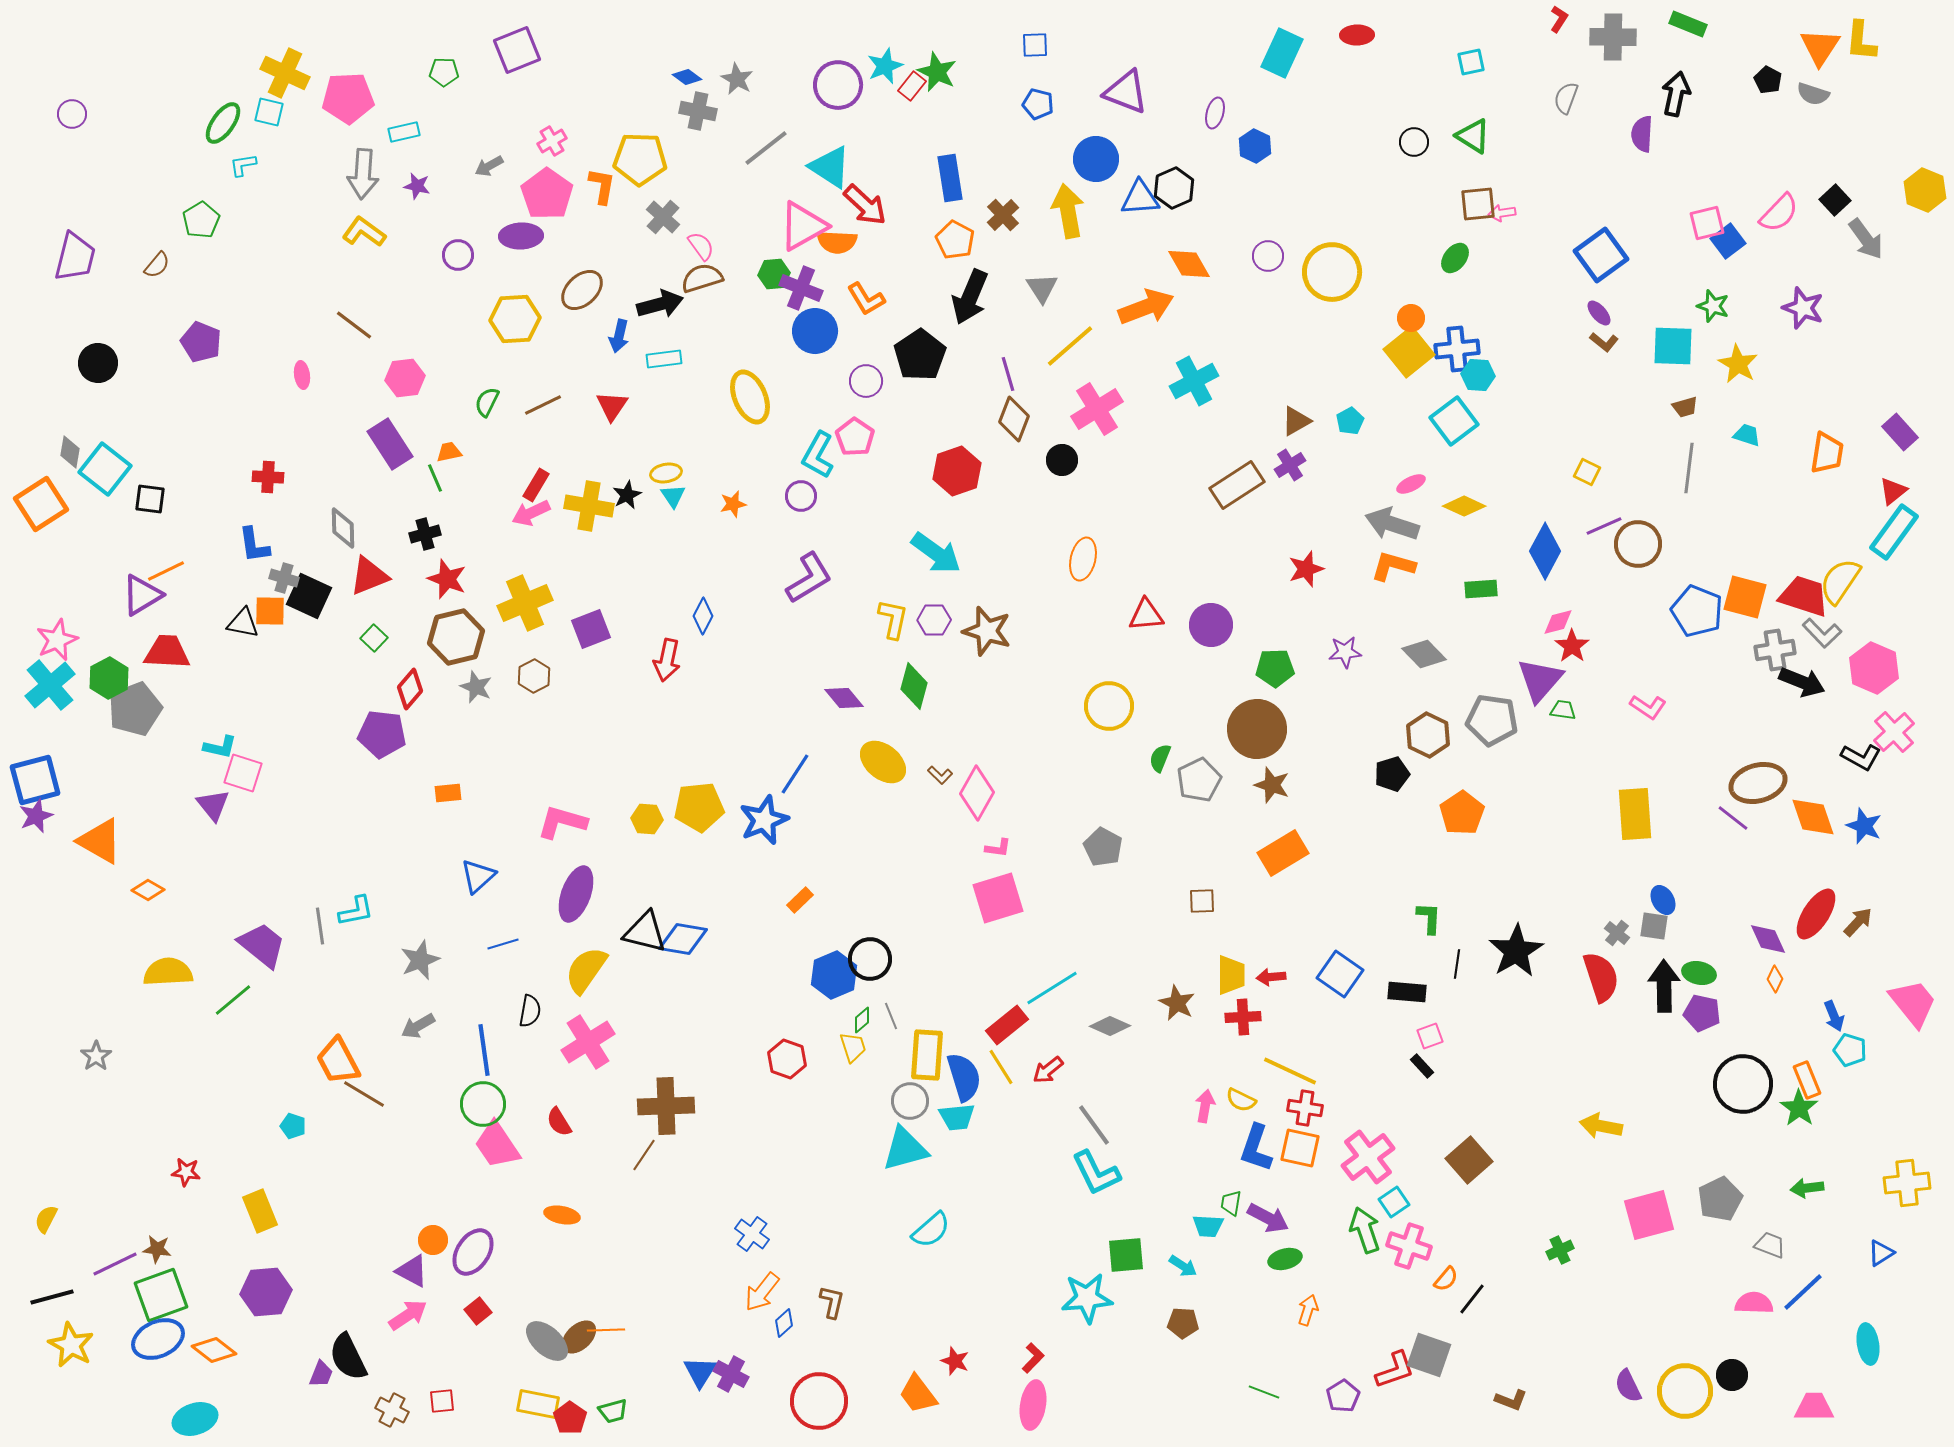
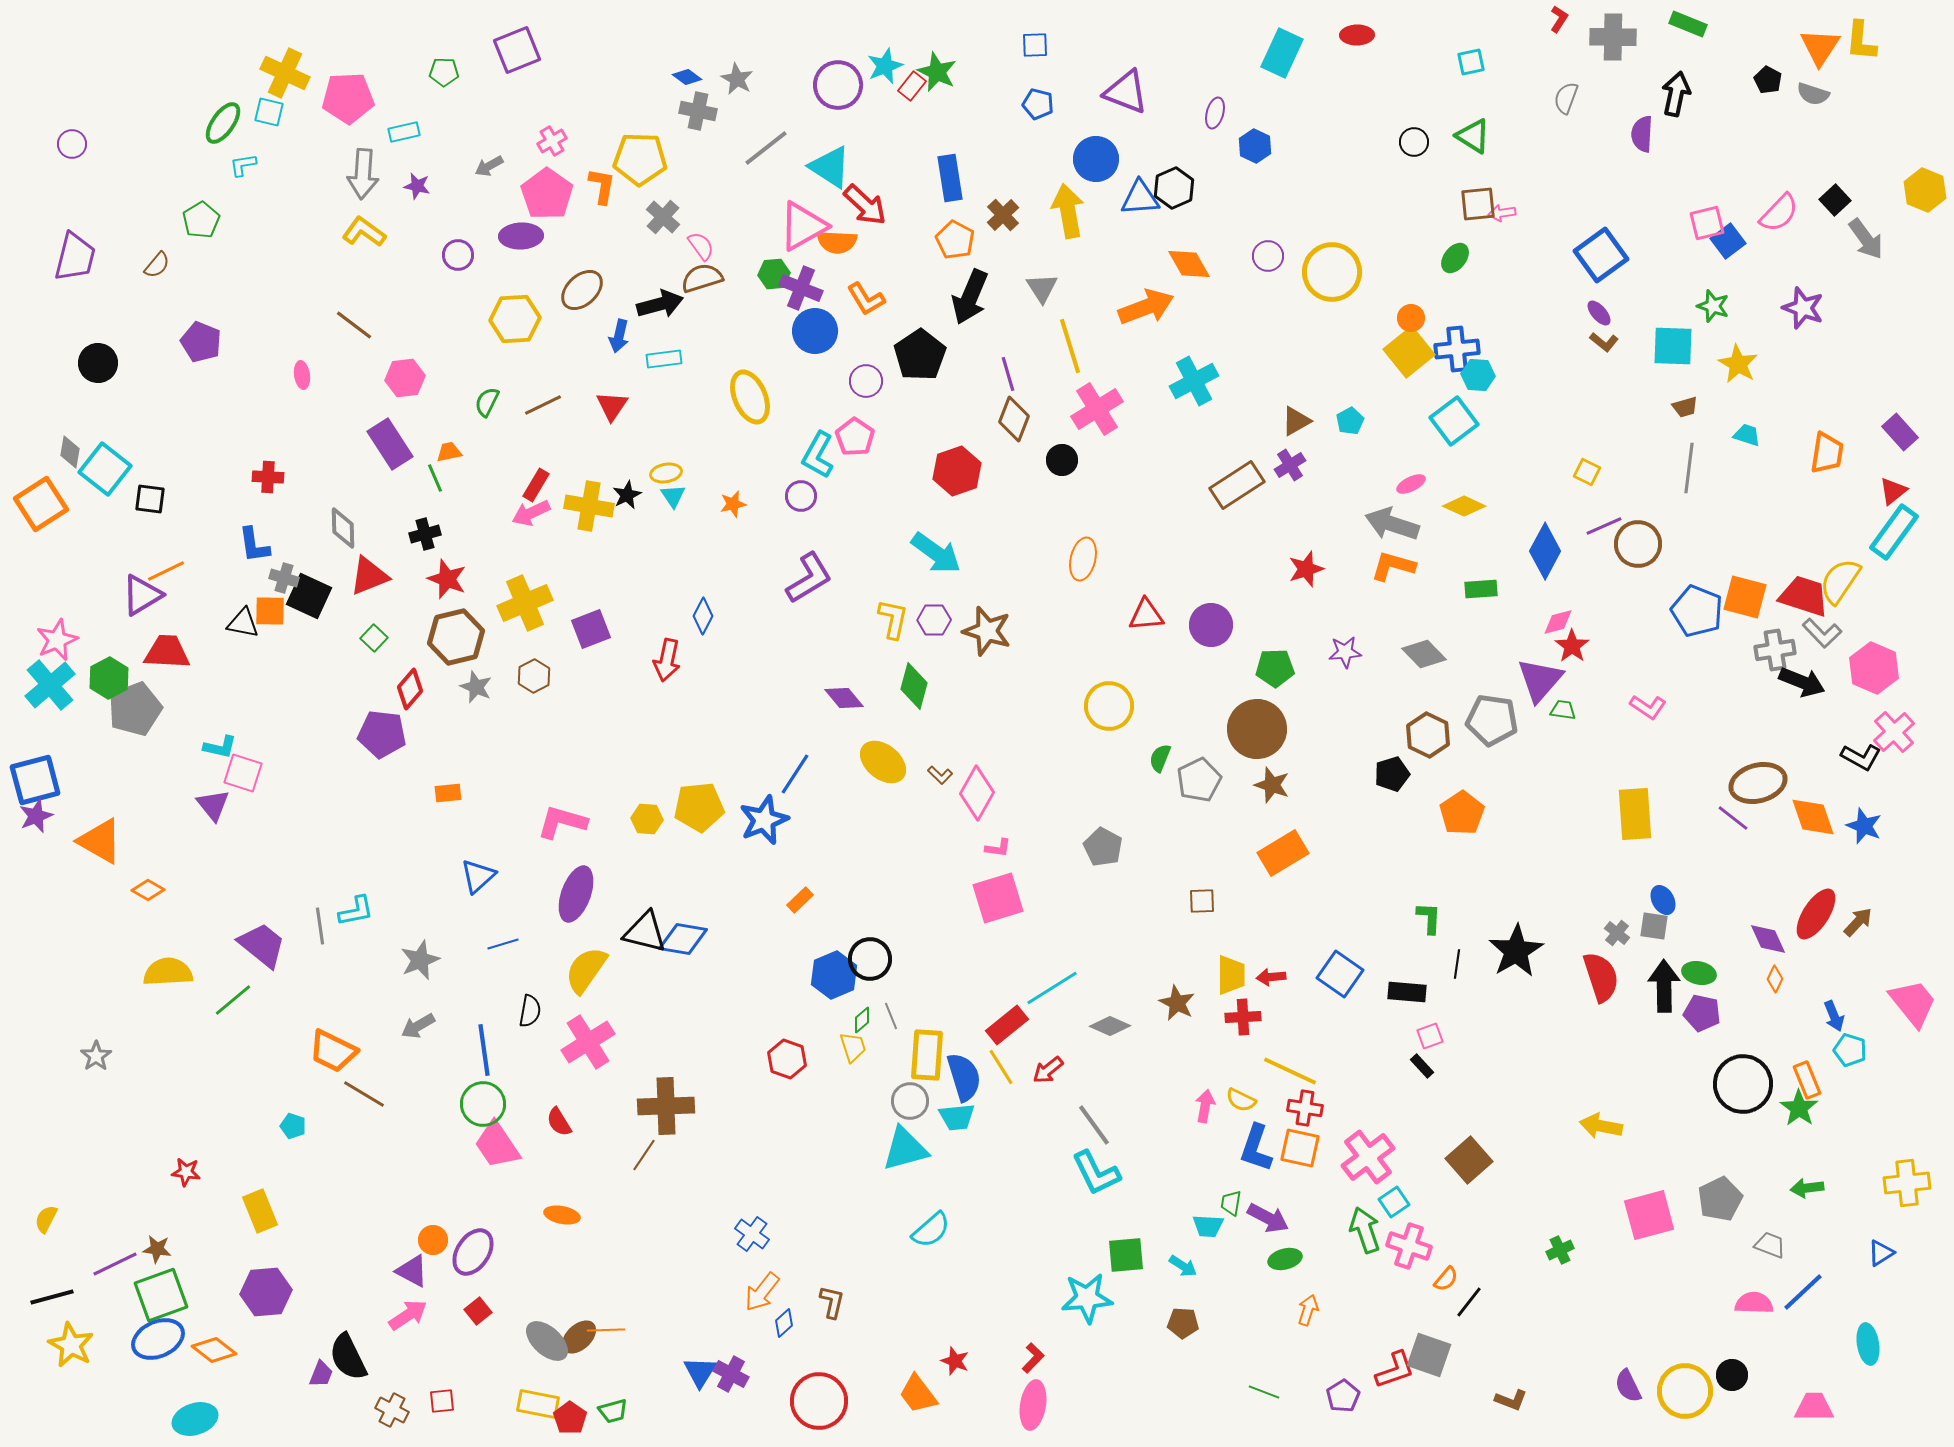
purple circle at (72, 114): moved 30 px down
yellow line at (1070, 346): rotated 66 degrees counterclockwise
orange trapezoid at (338, 1061): moved 5 px left, 10 px up; rotated 36 degrees counterclockwise
black line at (1472, 1299): moved 3 px left, 3 px down
